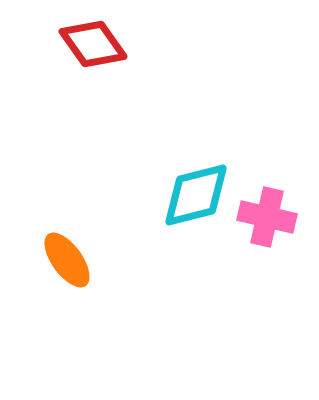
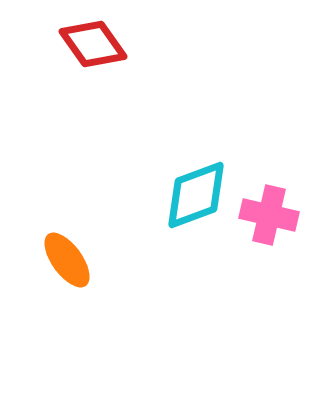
cyan diamond: rotated 6 degrees counterclockwise
pink cross: moved 2 px right, 2 px up
